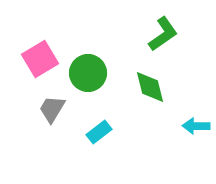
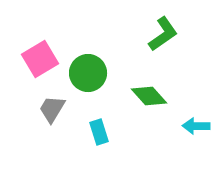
green diamond: moved 1 px left, 9 px down; rotated 27 degrees counterclockwise
cyan rectangle: rotated 70 degrees counterclockwise
